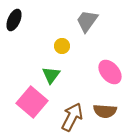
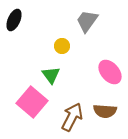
green triangle: rotated 12 degrees counterclockwise
